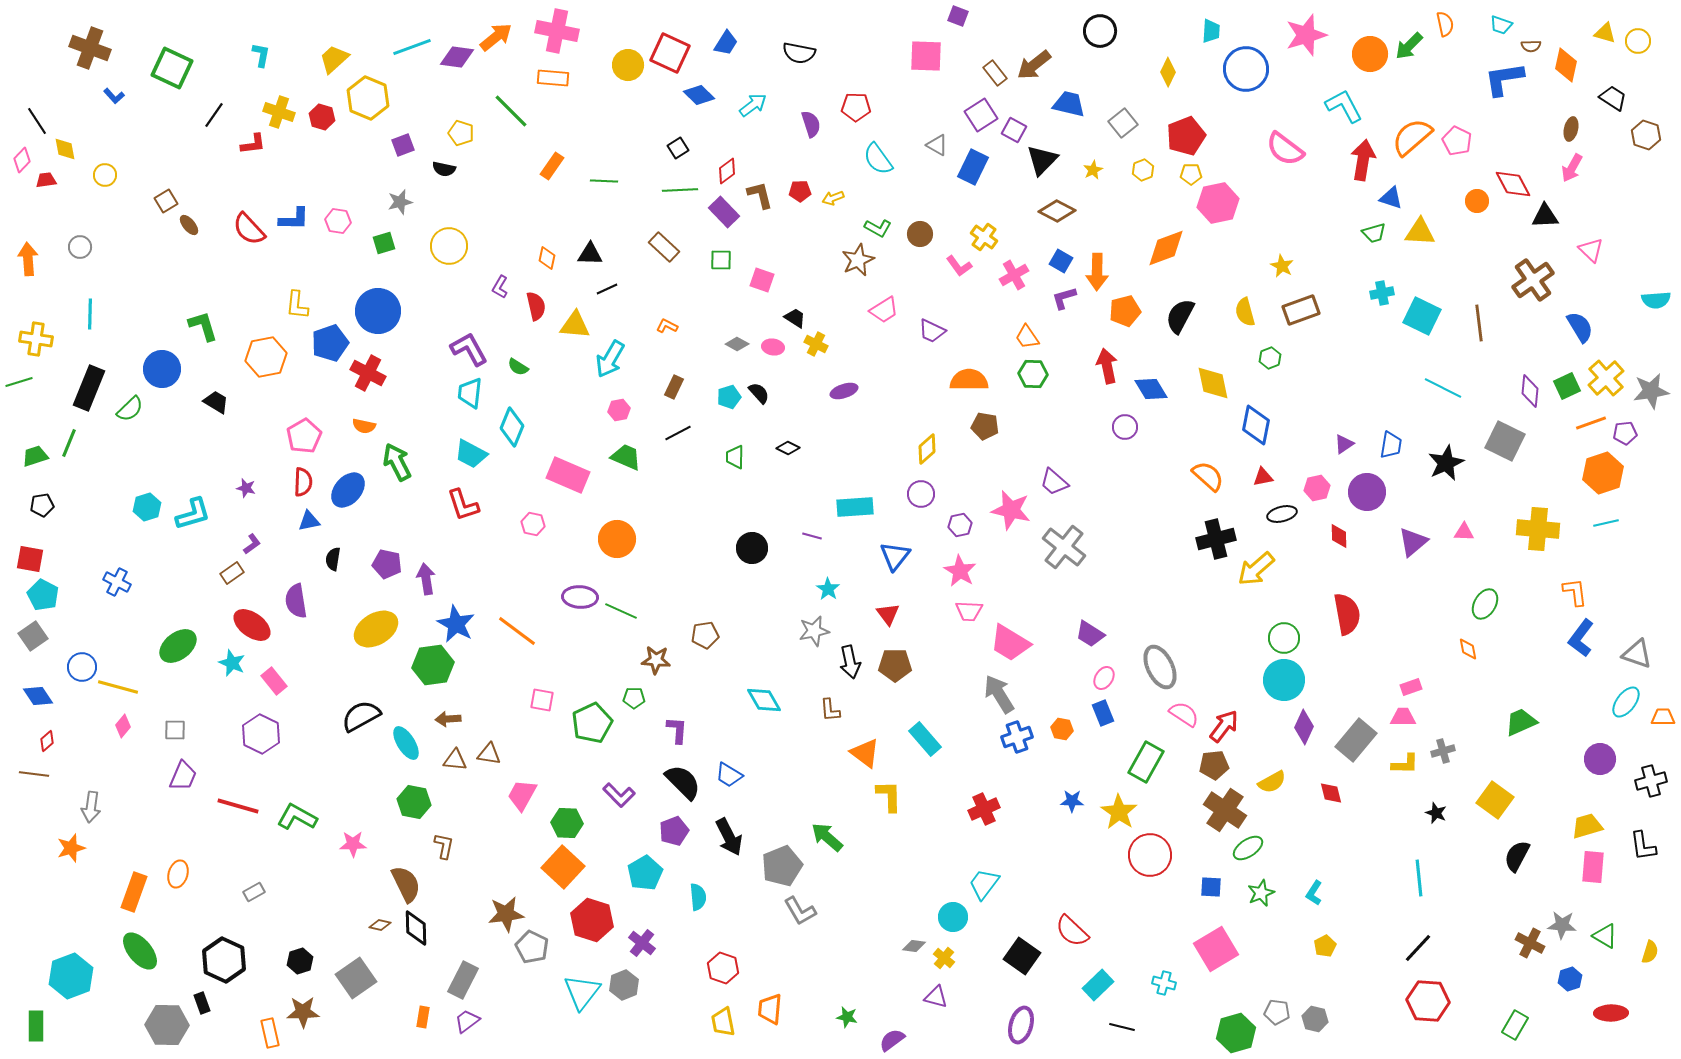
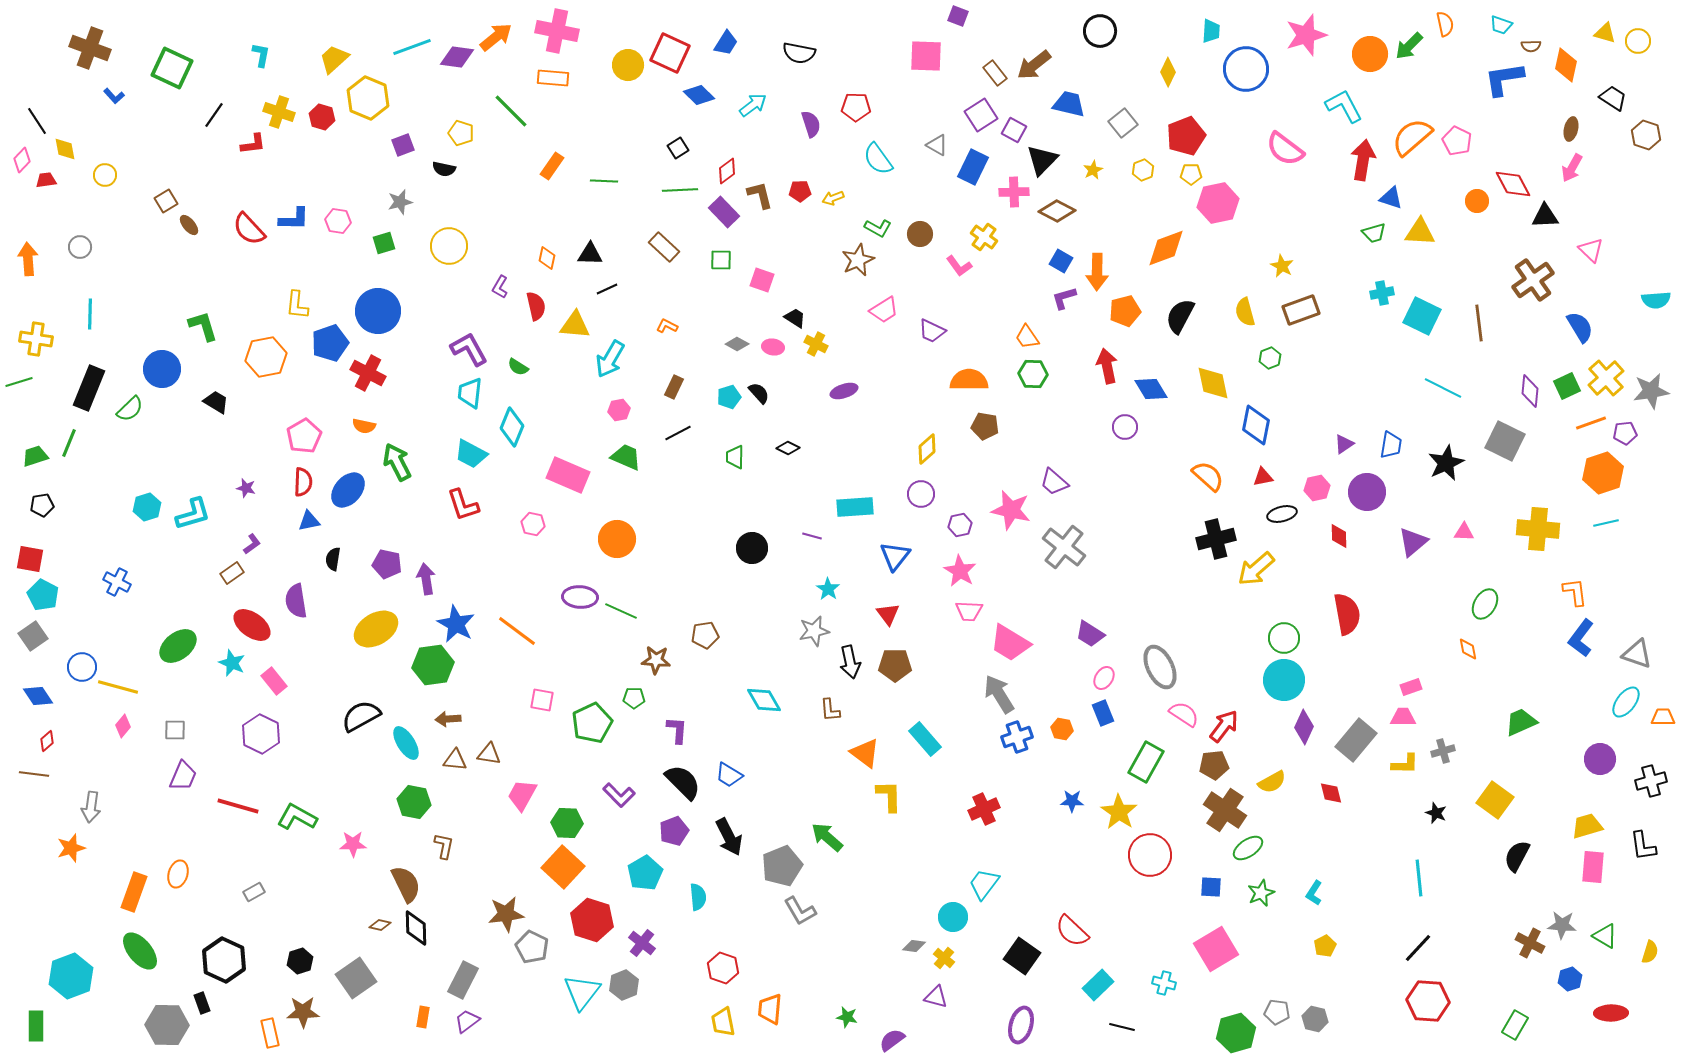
pink cross at (1014, 275): moved 83 px up; rotated 28 degrees clockwise
